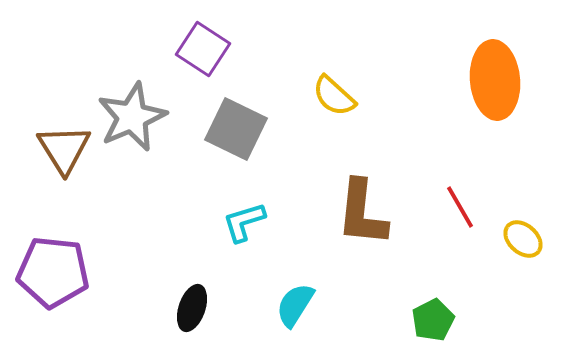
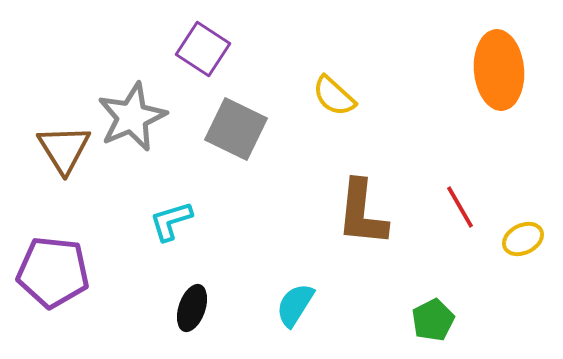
orange ellipse: moved 4 px right, 10 px up
cyan L-shape: moved 73 px left, 1 px up
yellow ellipse: rotated 69 degrees counterclockwise
